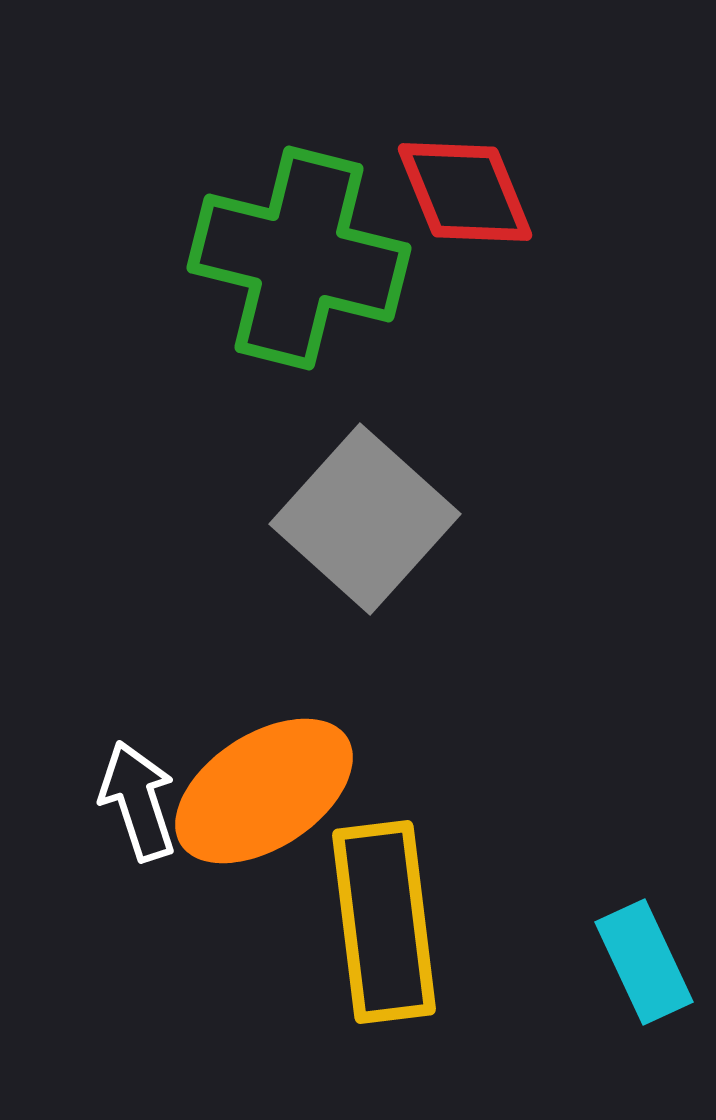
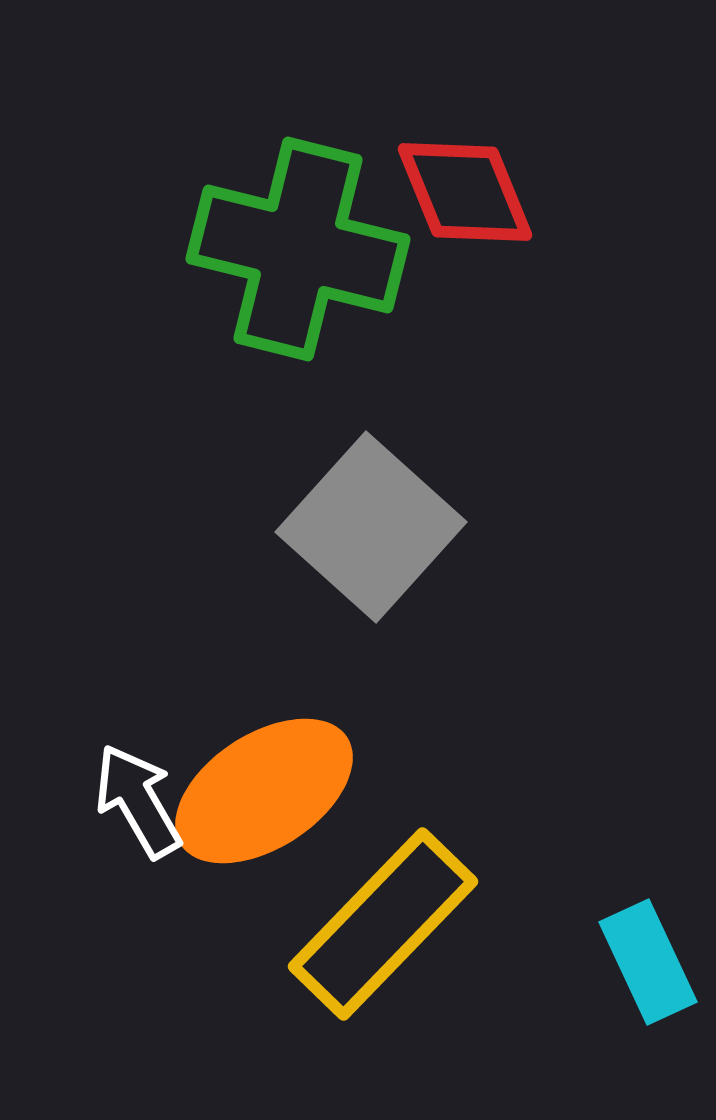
green cross: moved 1 px left, 9 px up
gray square: moved 6 px right, 8 px down
white arrow: rotated 12 degrees counterclockwise
yellow rectangle: moved 1 px left, 2 px down; rotated 51 degrees clockwise
cyan rectangle: moved 4 px right
